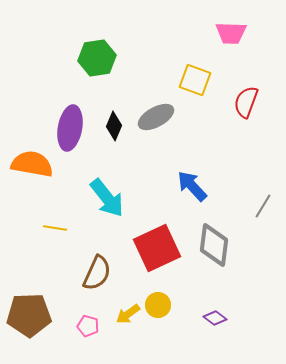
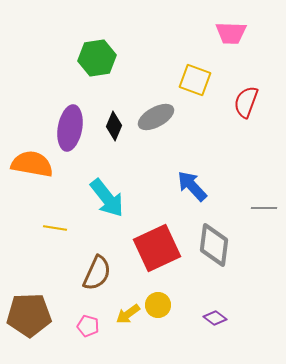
gray line: moved 1 px right, 2 px down; rotated 60 degrees clockwise
